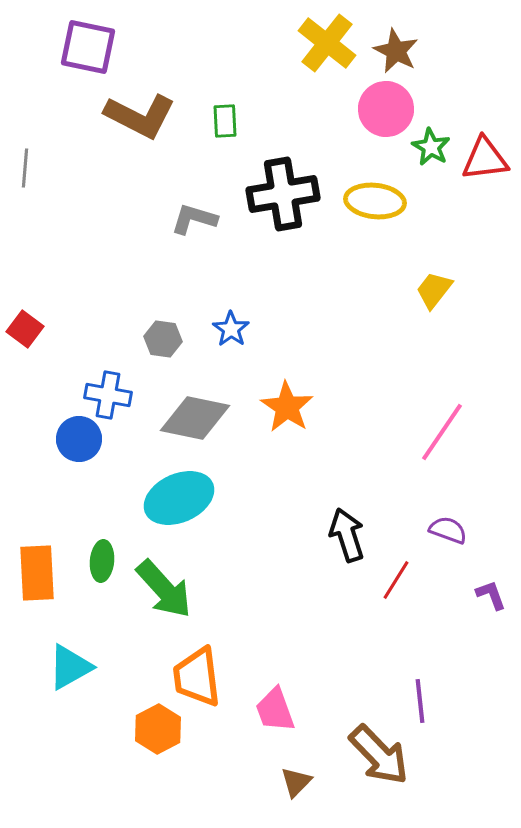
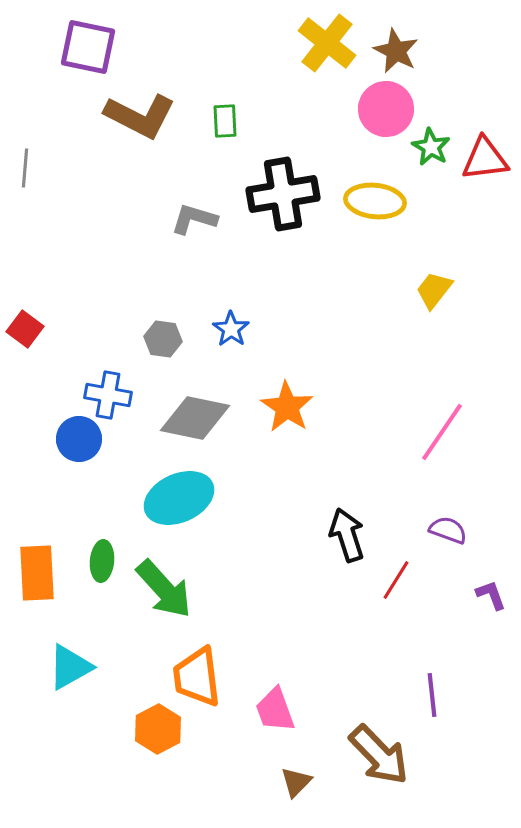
purple line: moved 12 px right, 6 px up
